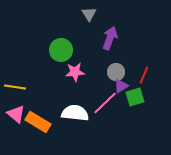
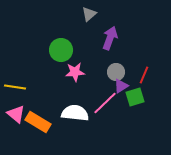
gray triangle: rotated 21 degrees clockwise
